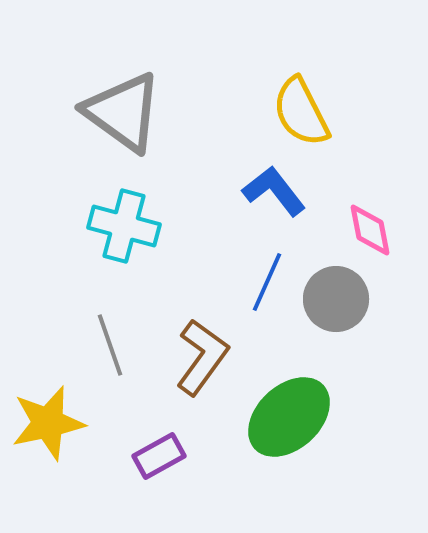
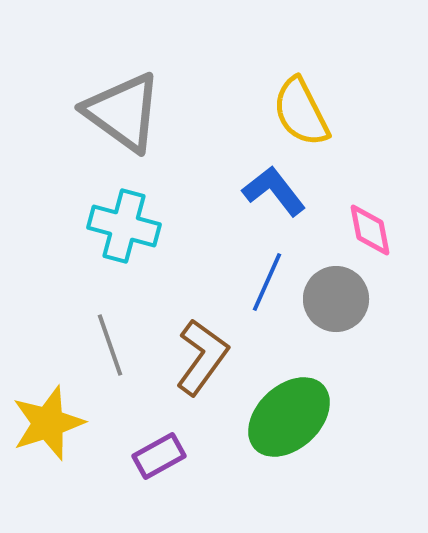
yellow star: rotated 6 degrees counterclockwise
